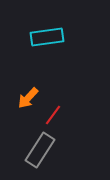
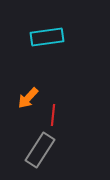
red line: rotated 30 degrees counterclockwise
